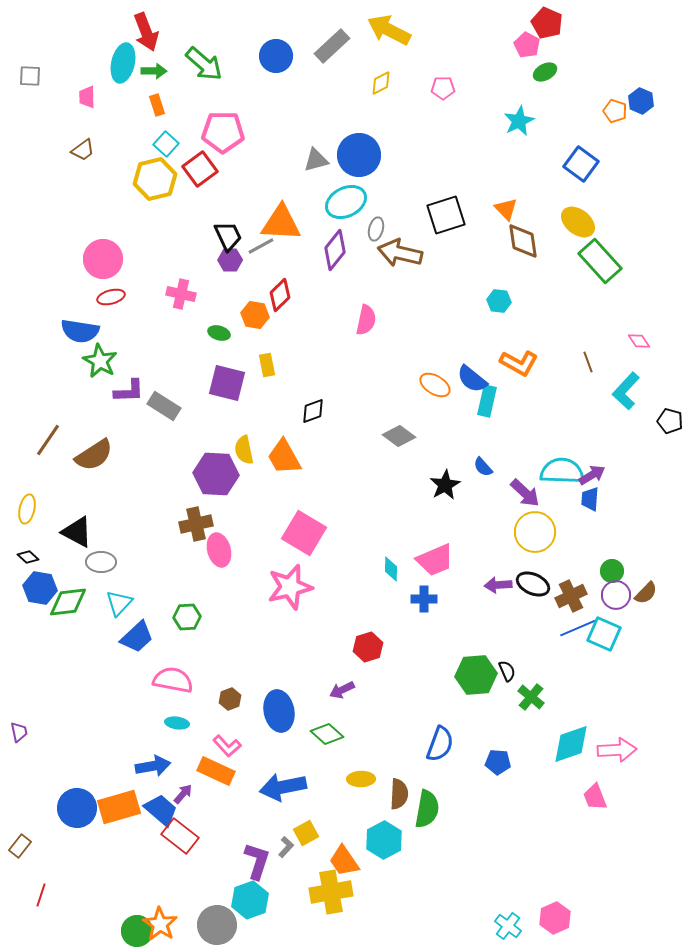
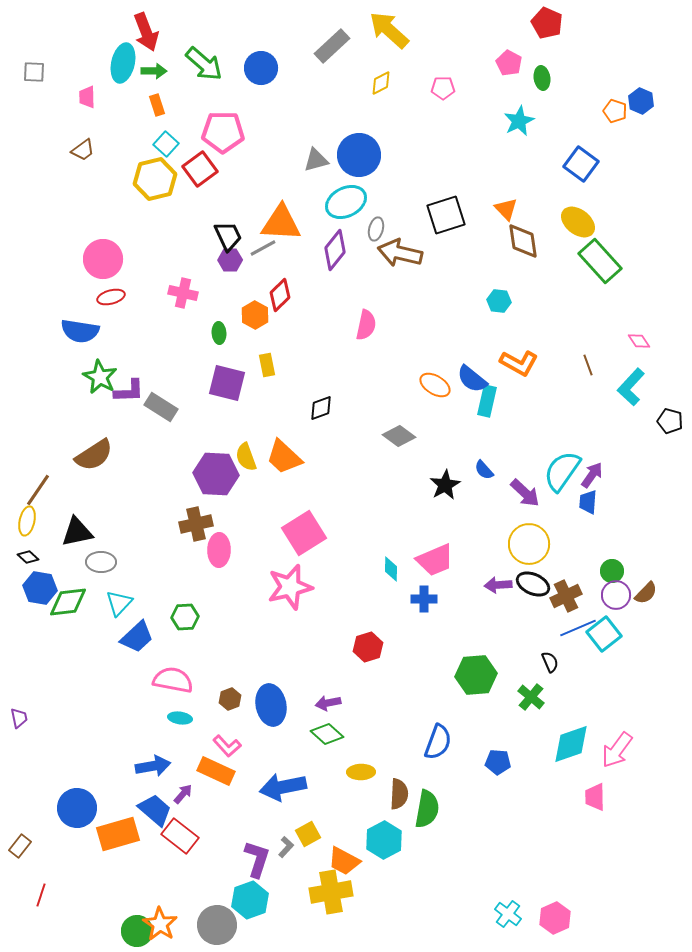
yellow arrow at (389, 30): rotated 15 degrees clockwise
pink pentagon at (527, 45): moved 18 px left, 18 px down
blue circle at (276, 56): moved 15 px left, 12 px down
green ellipse at (545, 72): moved 3 px left, 6 px down; rotated 70 degrees counterclockwise
gray square at (30, 76): moved 4 px right, 4 px up
gray line at (261, 246): moved 2 px right, 2 px down
pink cross at (181, 294): moved 2 px right, 1 px up
orange hexagon at (255, 315): rotated 20 degrees clockwise
pink semicircle at (366, 320): moved 5 px down
green ellipse at (219, 333): rotated 70 degrees clockwise
green star at (100, 361): moved 16 px down
brown line at (588, 362): moved 3 px down
cyan L-shape at (626, 391): moved 5 px right, 4 px up
gray rectangle at (164, 406): moved 3 px left, 1 px down
black diamond at (313, 411): moved 8 px right, 3 px up
brown line at (48, 440): moved 10 px left, 50 px down
yellow semicircle at (244, 450): moved 2 px right, 7 px down; rotated 8 degrees counterclockwise
orange trapezoid at (284, 457): rotated 18 degrees counterclockwise
blue semicircle at (483, 467): moved 1 px right, 3 px down
cyan semicircle at (562, 471): rotated 57 degrees counterclockwise
purple arrow at (592, 475): rotated 24 degrees counterclockwise
blue trapezoid at (590, 499): moved 2 px left, 3 px down
yellow ellipse at (27, 509): moved 12 px down
black triangle at (77, 532): rotated 40 degrees counterclockwise
yellow circle at (535, 532): moved 6 px left, 12 px down
pink square at (304, 533): rotated 27 degrees clockwise
pink ellipse at (219, 550): rotated 16 degrees clockwise
brown cross at (571, 596): moved 5 px left
green hexagon at (187, 617): moved 2 px left
cyan square at (604, 634): rotated 28 degrees clockwise
black semicircle at (507, 671): moved 43 px right, 9 px up
purple arrow at (342, 690): moved 14 px left, 13 px down; rotated 15 degrees clockwise
blue ellipse at (279, 711): moved 8 px left, 6 px up
cyan ellipse at (177, 723): moved 3 px right, 5 px up
purple trapezoid at (19, 732): moved 14 px up
blue semicircle at (440, 744): moved 2 px left, 2 px up
pink arrow at (617, 750): rotated 129 degrees clockwise
yellow ellipse at (361, 779): moved 7 px up
pink trapezoid at (595, 797): rotated 20 degrees clockwise
orange rectangle at (119, 807): moved 1 px left, 27 px down
blue trapezoid at (161, 810): moved 6 px left
yellow square at (306, 833): moved 2 px right, 1 px down
purple L-shape at (257, 861): moved 2 px up
orange trapezoid at (344, 861): rotated 28 degrees counterclockwise
cyan cross at (508, 926): moved 12 px up
